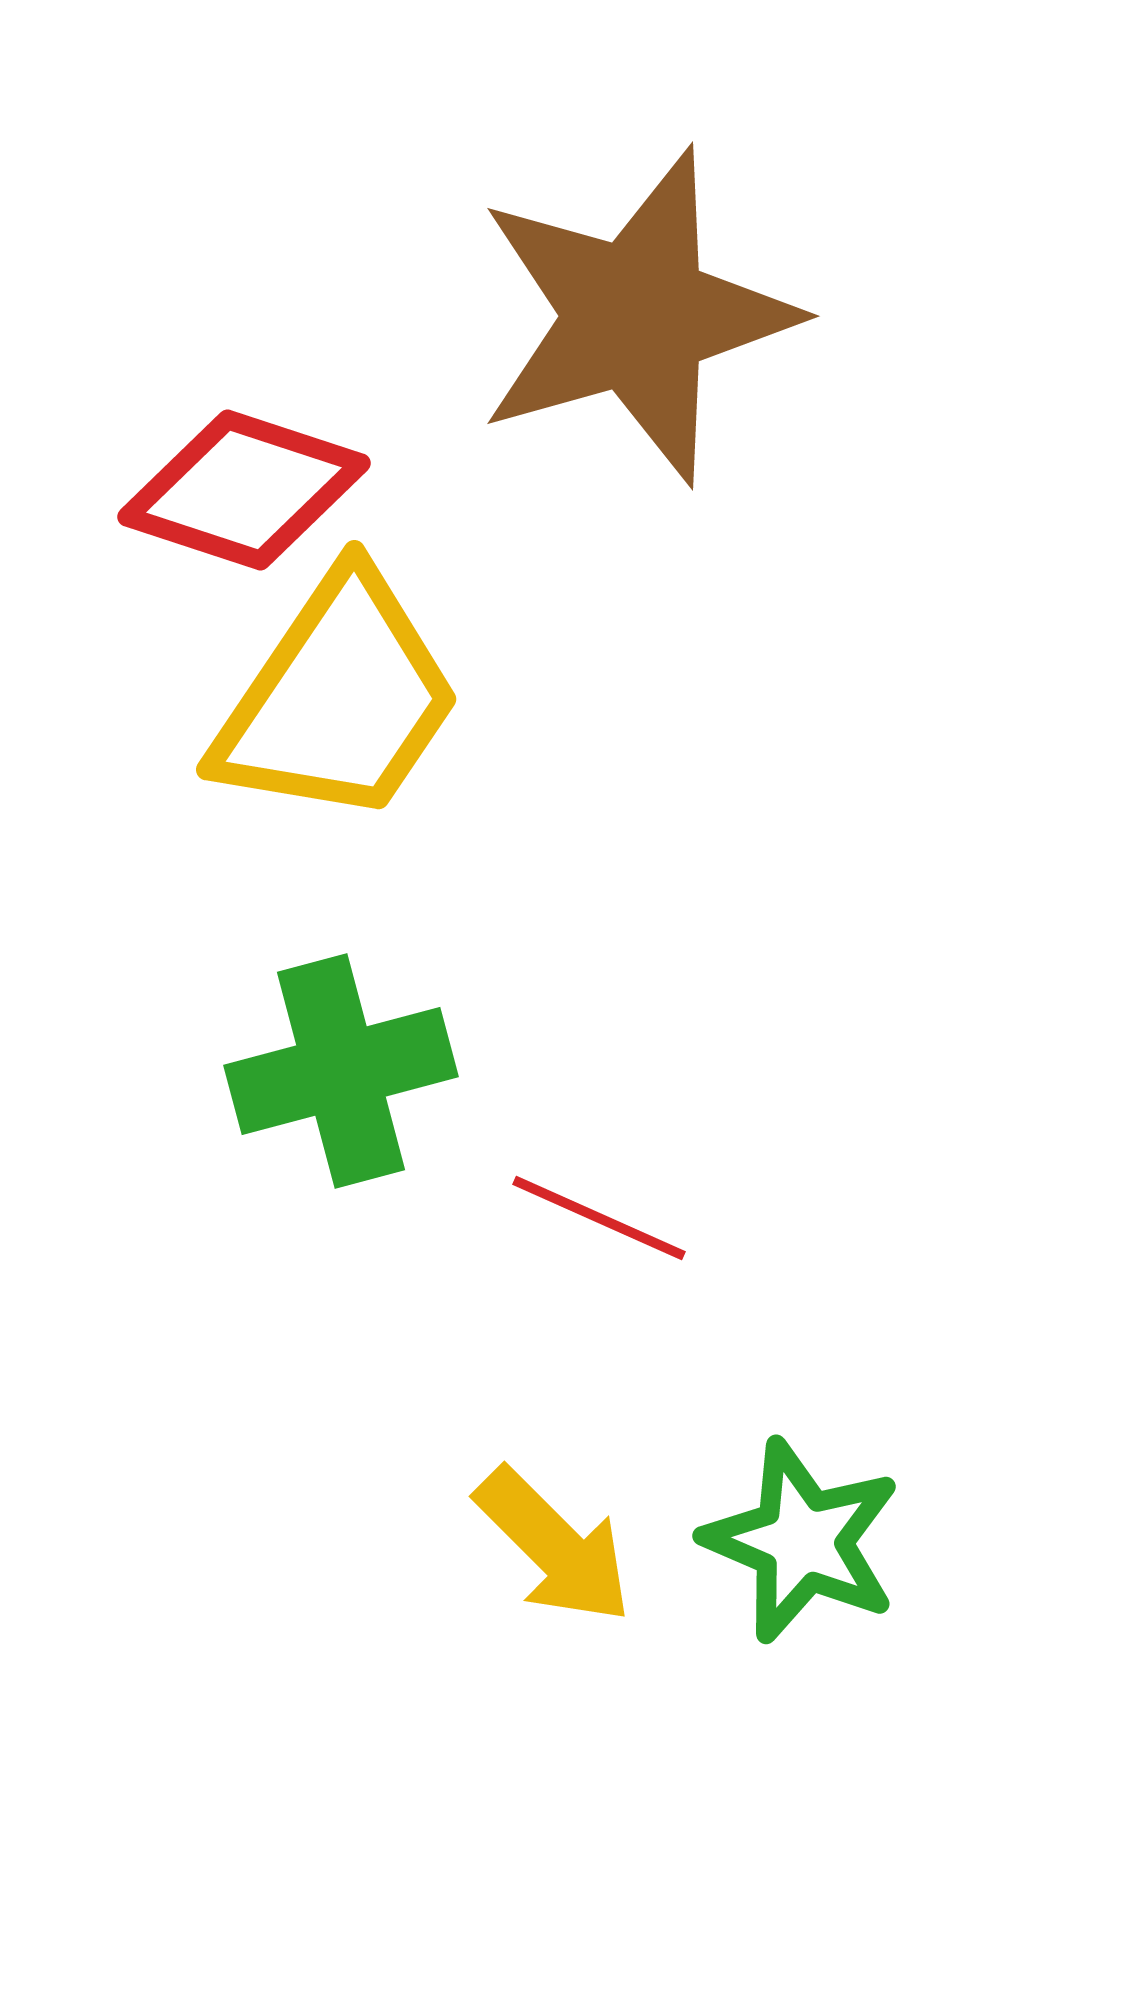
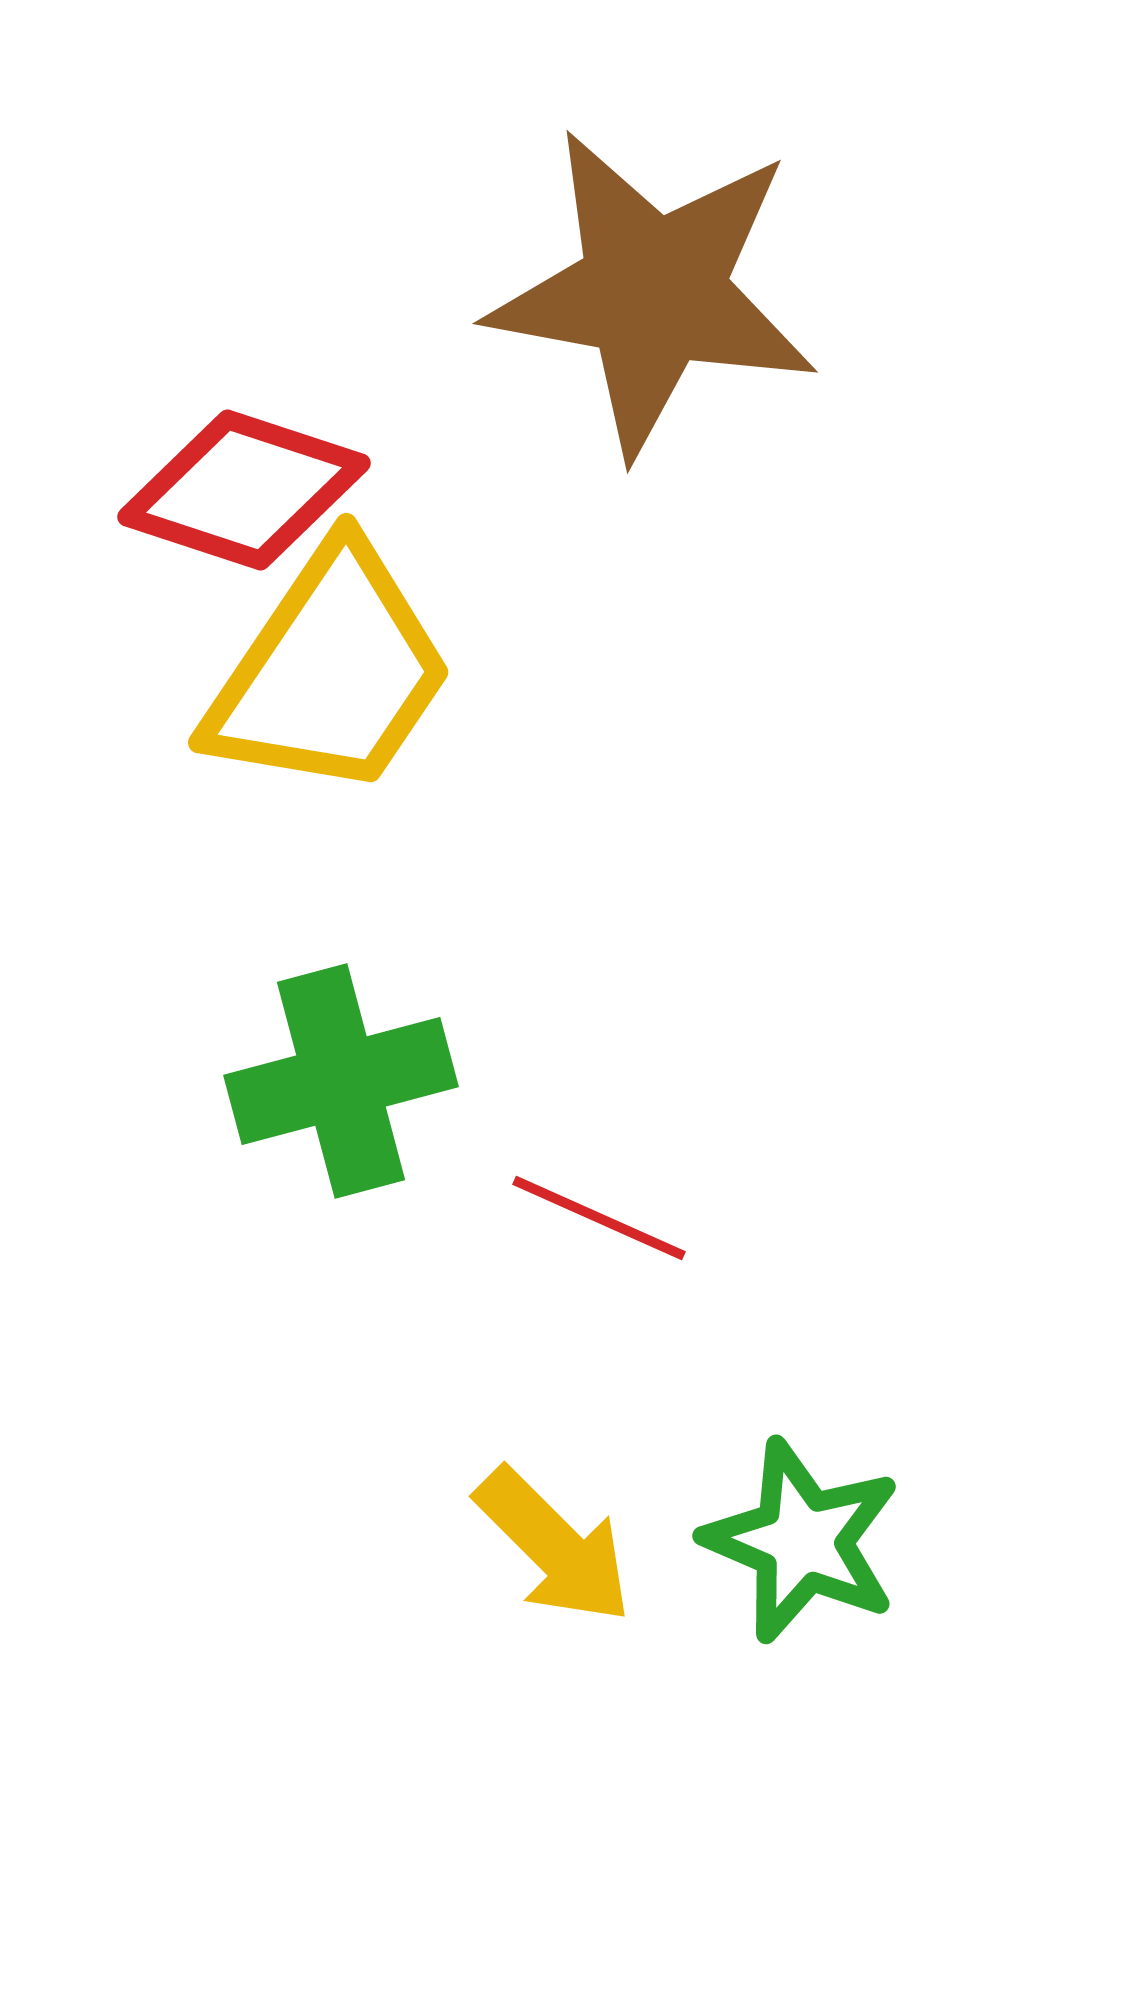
brown star: moved 17 px right, 24 px up; rotated 26 degrees clockwise
yellow trapezoid: moved 8 px left, 27 px up
green cross: moved 10 px down
